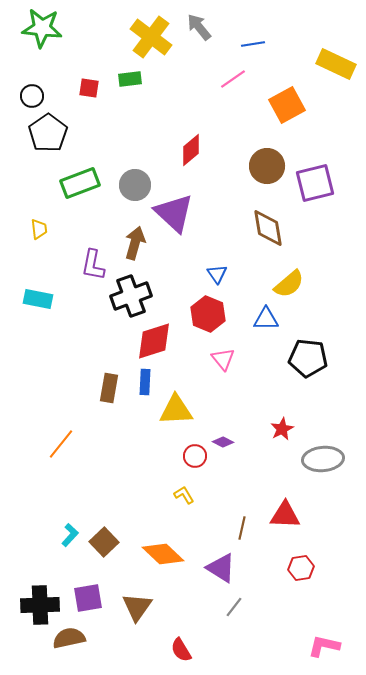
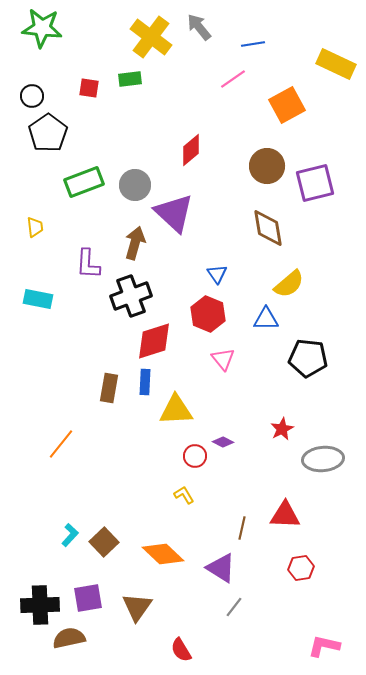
green rectangle at (80, 183): moved 4 px right, 1 px up
yellow trapezoid at (39, 229): moved 4 px left, 2 px up
purple L-shape at (93, 265): moved 5 px left, 1 px up; rotated 8 degrees counterclockwise
